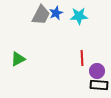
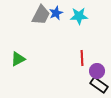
black rectangle: rotated 30 degrees clockwise
